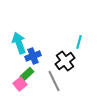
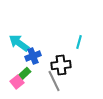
cyan arrow: rotated 35 degrees counterclockwise
black cross: moved 4 px left, 4 px down; rotated 30 degrees clockwise
green rectangle: moved 3 px left
pink square: moved 3 px left, 2 px up
